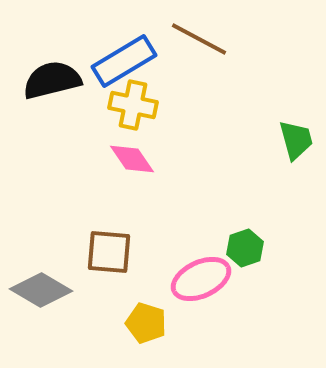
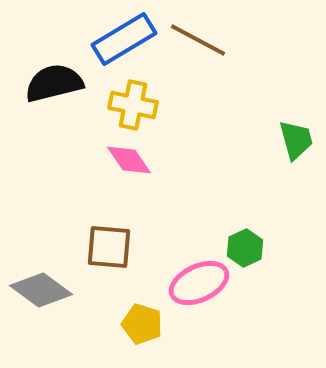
brown line: moved 1 px left, 1 px down
blue rectangle: moved 22 px up
black semicircle: moved 2 px right, 3 px down
pink diamond: moved 3 px left, 1 px down
green hexagon: rotated 6 degrees counterclockwise
brown square: moved 5 px up
pink ellipse: moved 2 px left, 4 px down
gray diamond: rotated 6 degrees clockwise
yellow pentagon: moved 4 px left, 1 px down
